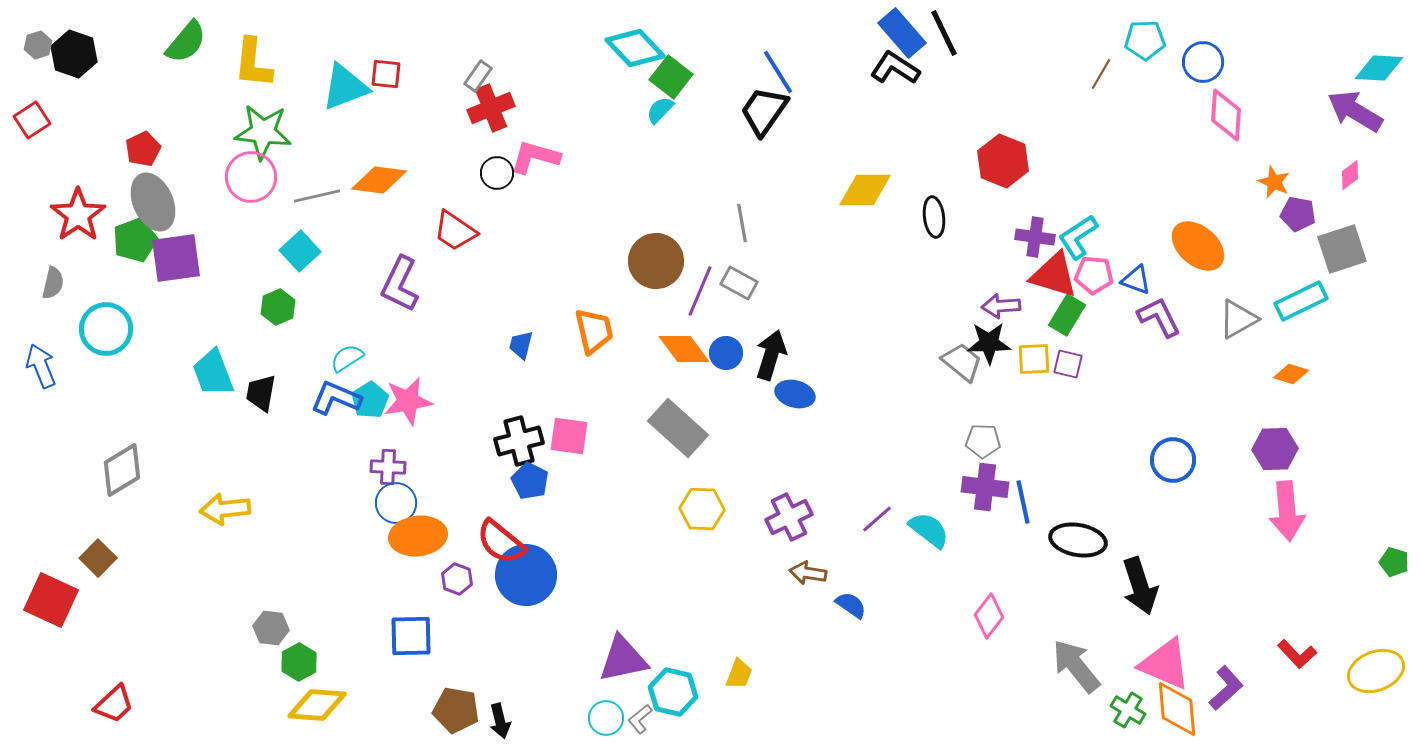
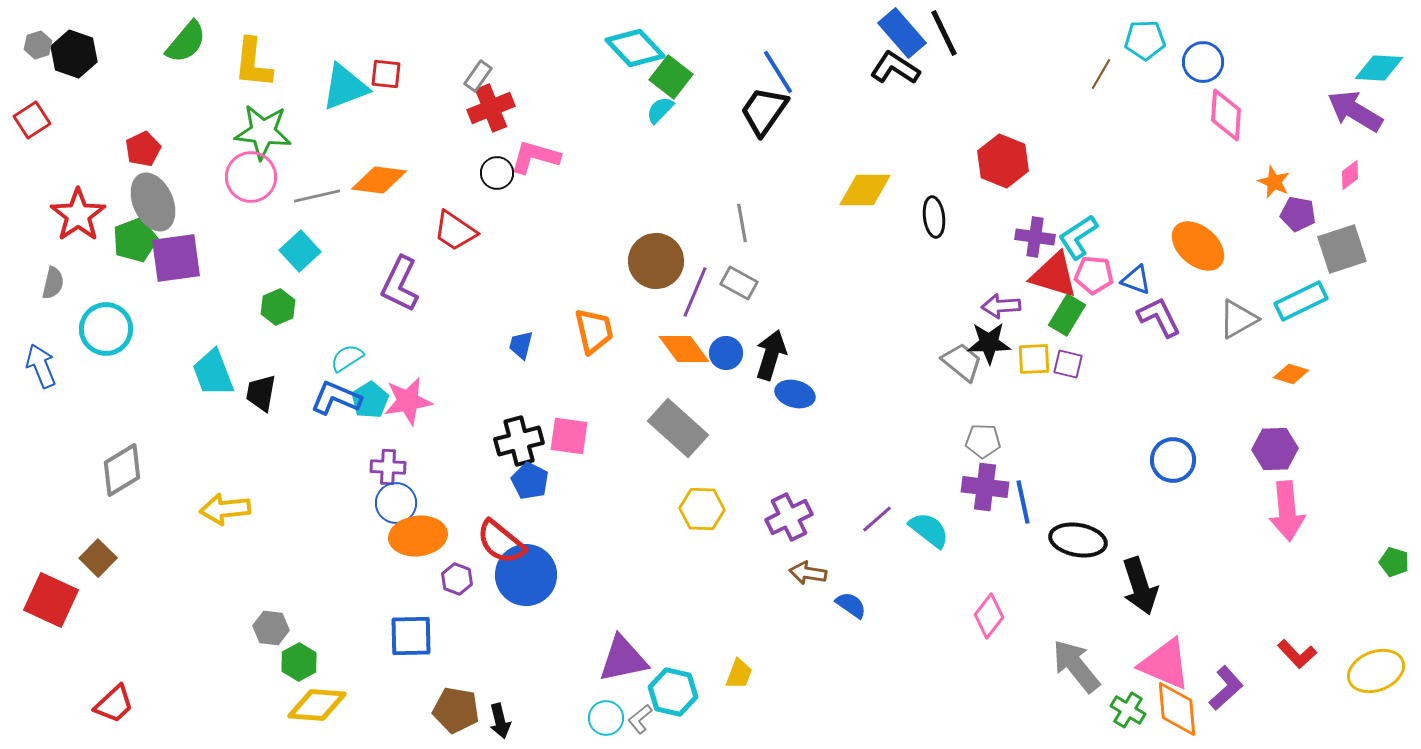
purple line at (700, 291): moved 5 px left, 1 px down
